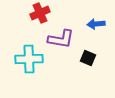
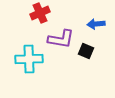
black square: moved 2 px left, 7 px up
